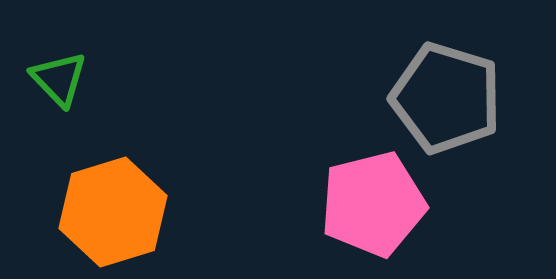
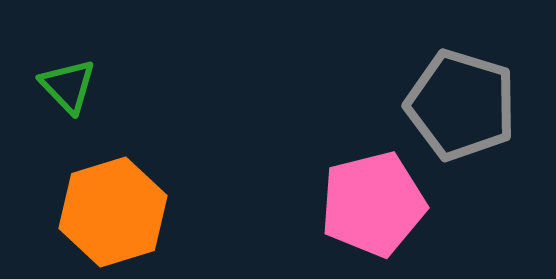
green triangle: moved 9 px right, 7 px down
gray pentagon: moved 15 px right, 7 px down
